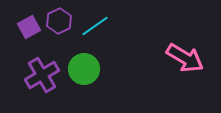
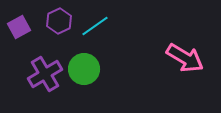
purple square: moved 10 px left
purple cross: moved 3 px right, 1 px up
